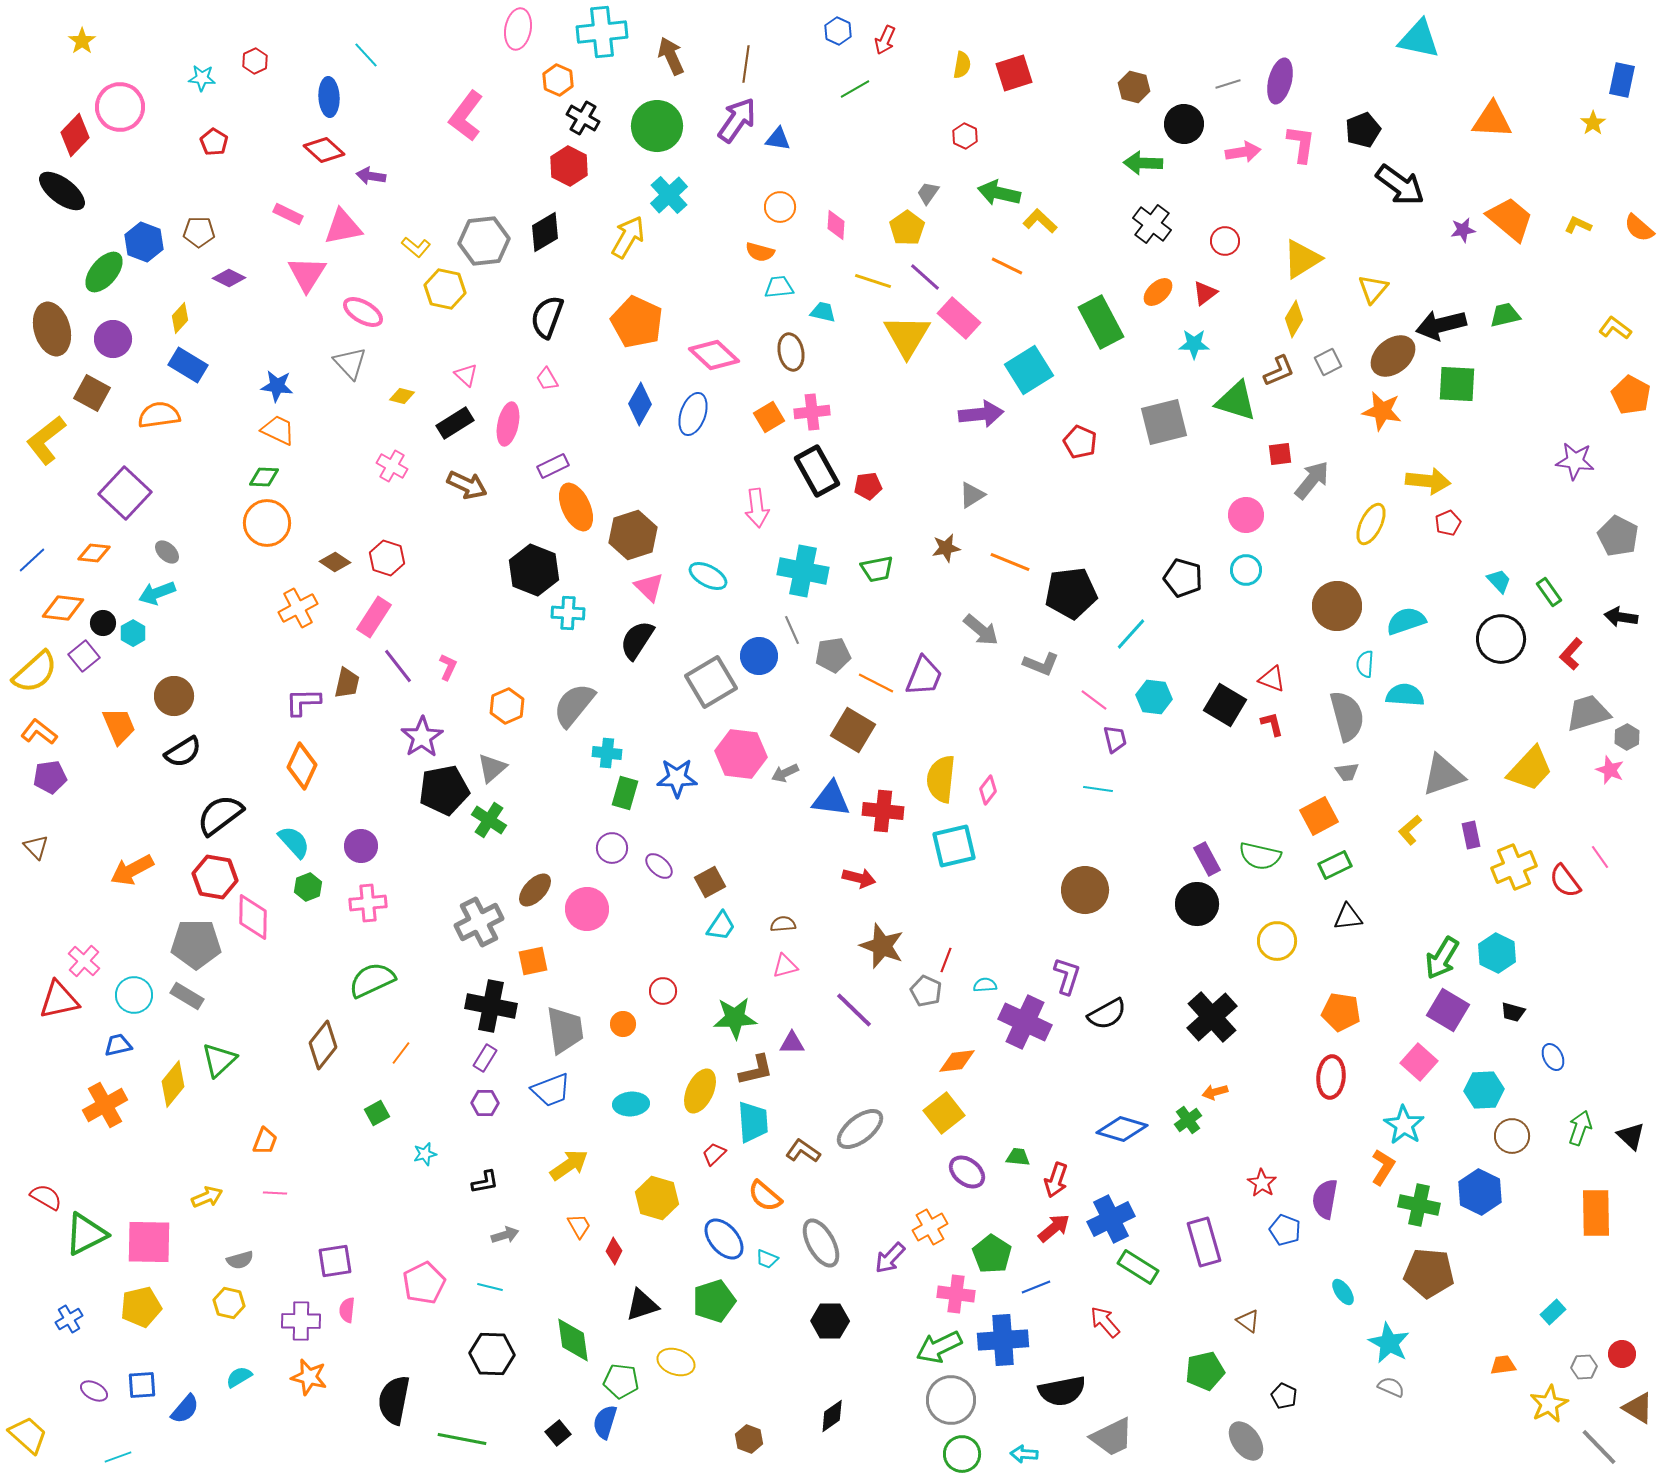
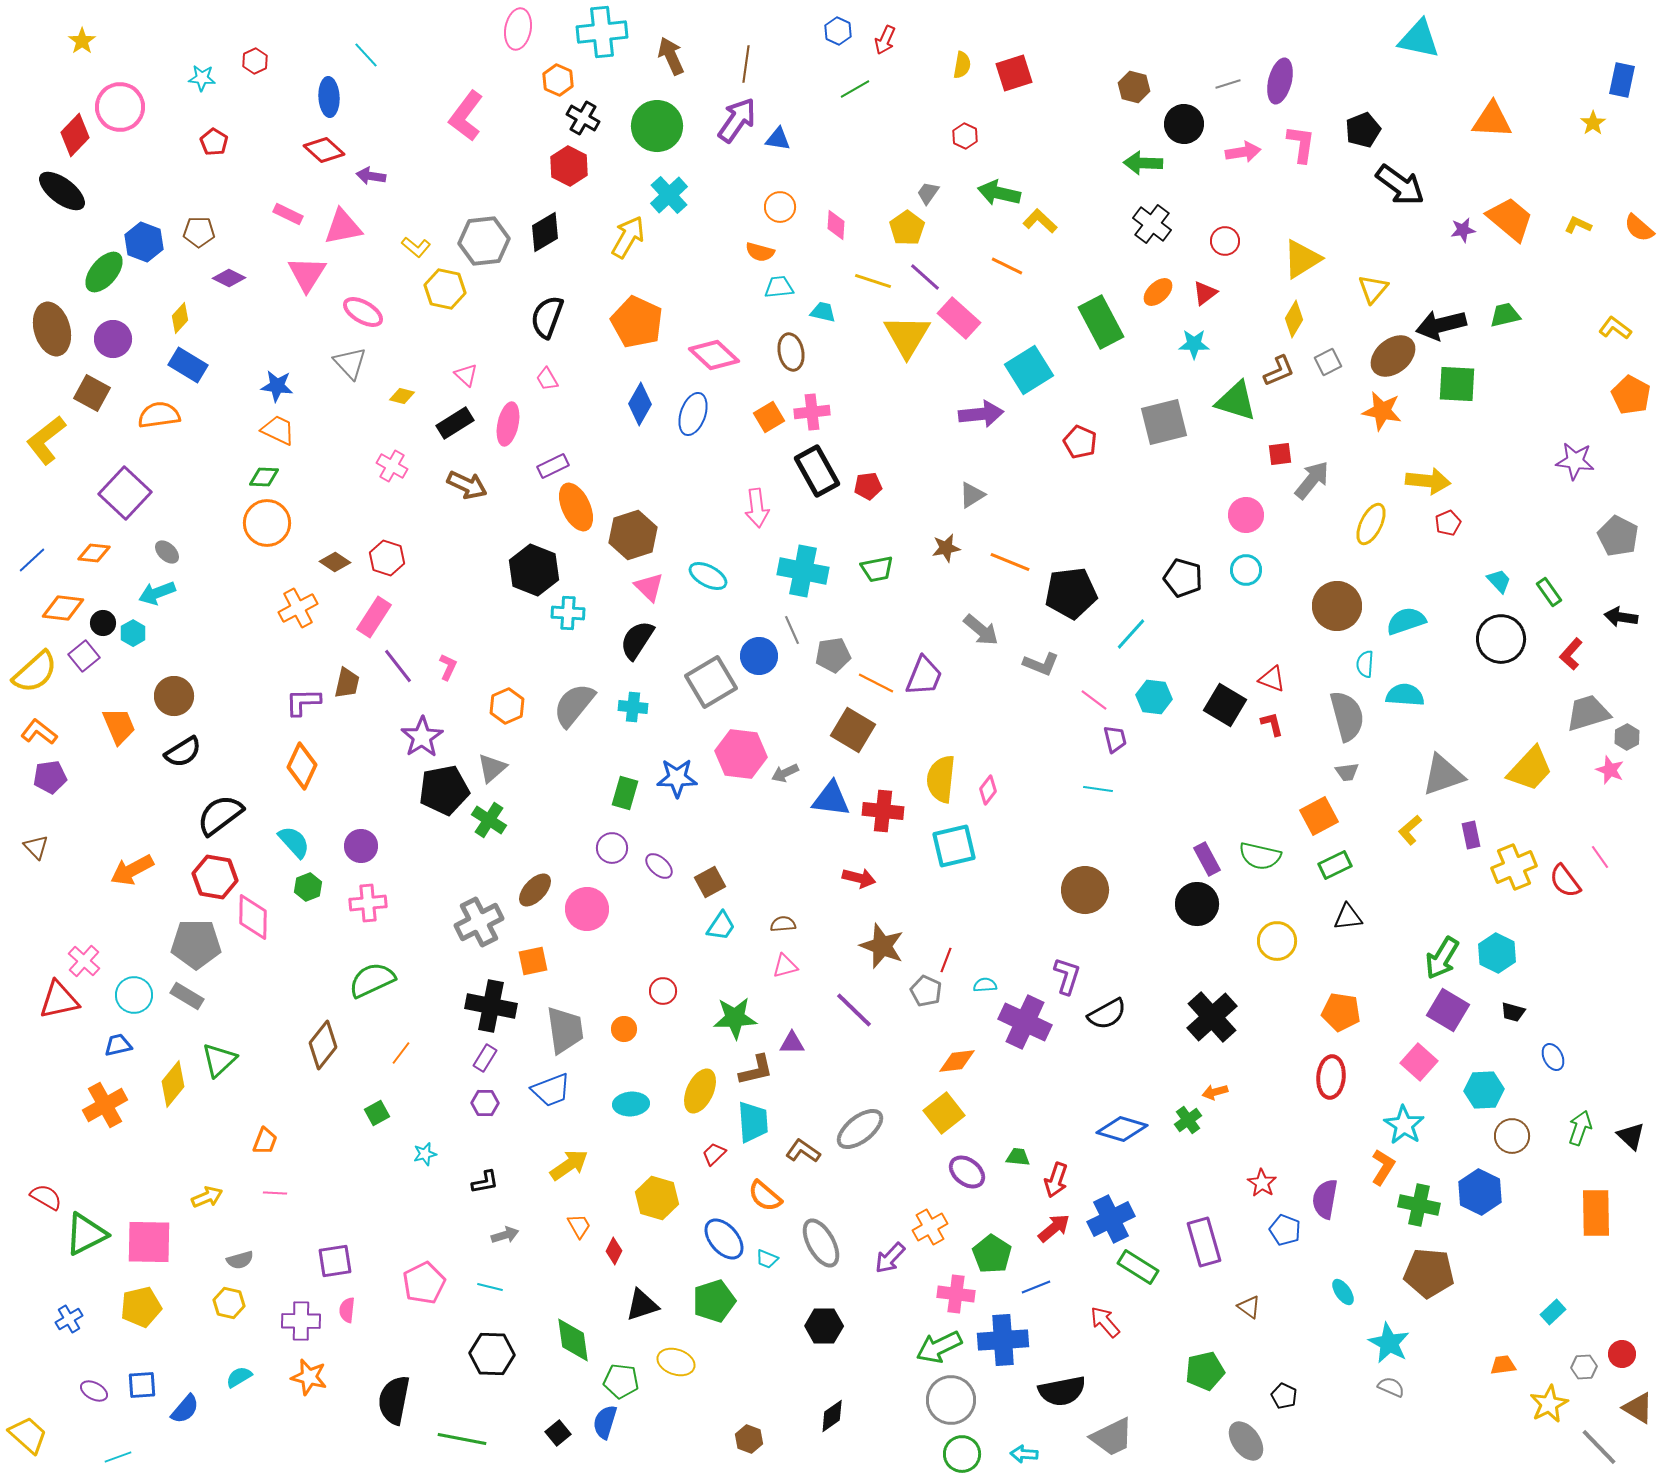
cyan cross at (607, 753): moved 26 px right, 46 px up
orange circle at (623, 1024): moved 1 px right, 5 px down
black hexagon at (830, 1321): moved 6 px left, 5 px down
brown triangle at (1248, 1321): moved 1 px right, 14 px up
